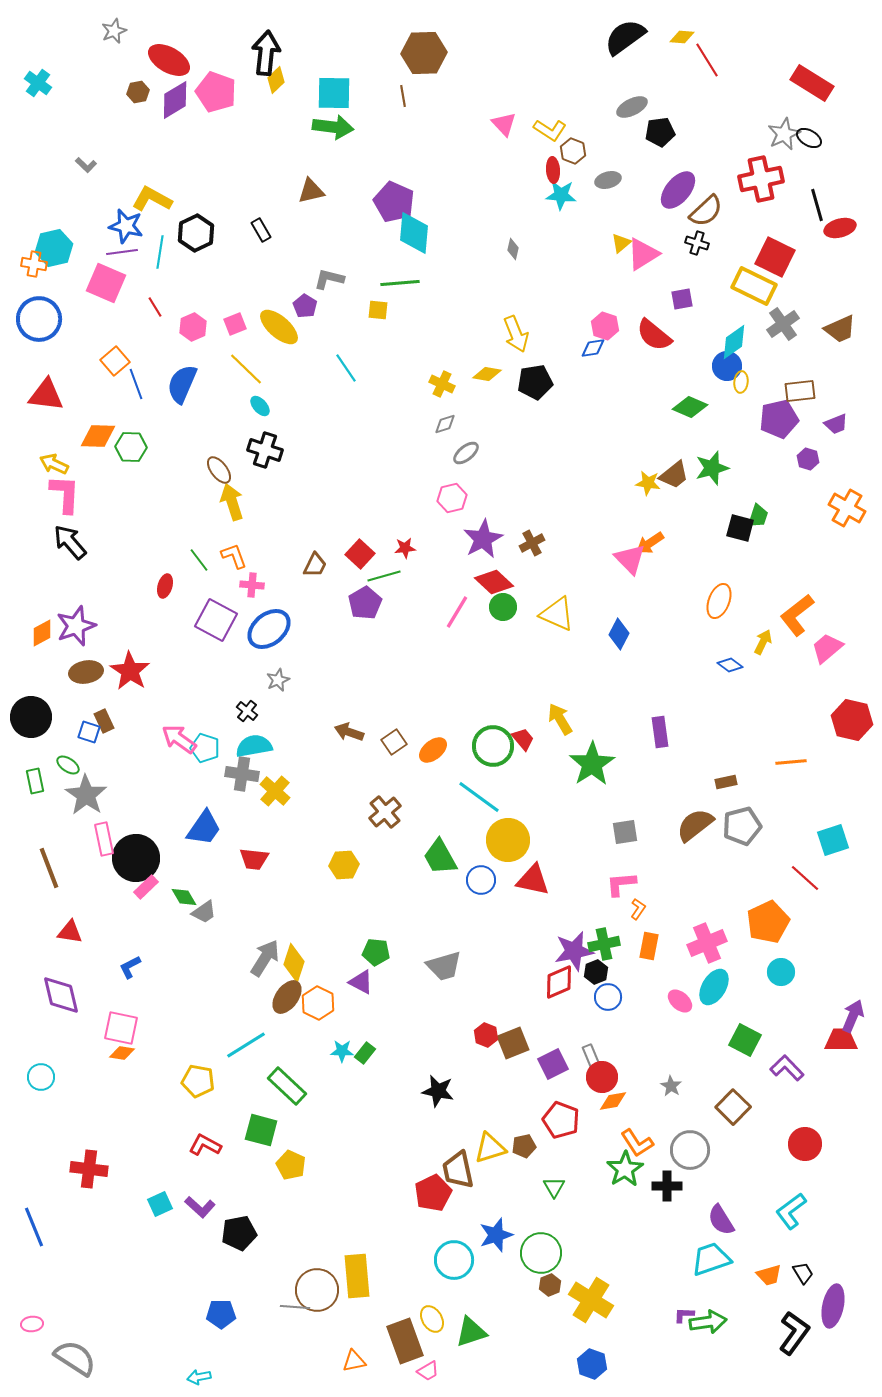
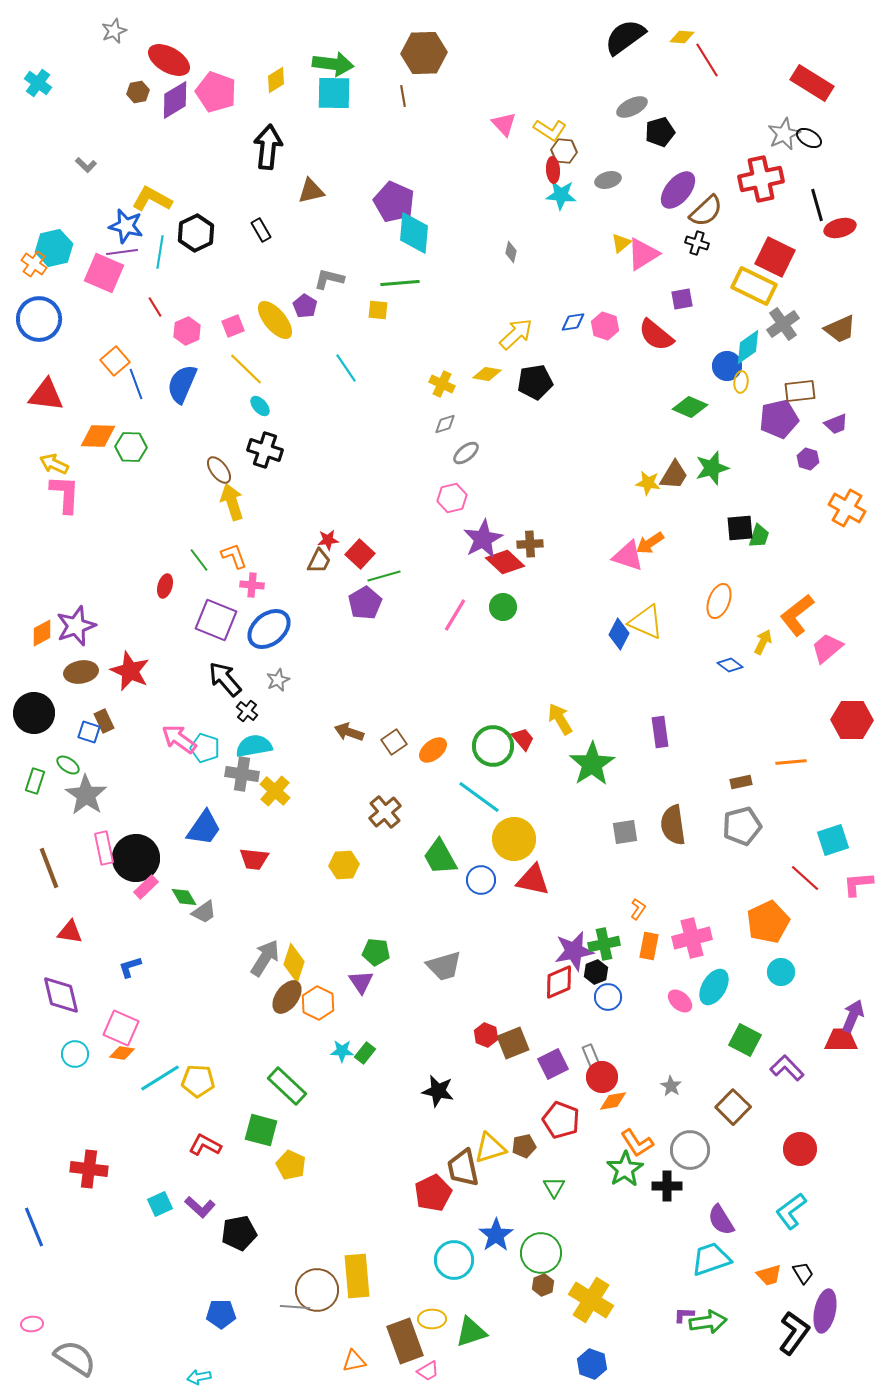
black arrow at (266, 53): moved 2 px right, 94 px down
yellow diamond at (276, 80): rotated 12 degrees clockwise
green arrow at (333, 127): moved 63 px up
black pentagon at (660, 132): rotated 8 degrees counterclockwise
brown hexagon at (573, 151): moved 9 px left; rotated 15 degrees counterclockwise
gray diamond at (513, 249): moved 2 px left, 3 px down
orange cross at (34, 264): rotated 25 degrees clockwise
pink square at (106, 283): moved 2 px left, 10 px up
pink square at (235, 324): moved 2 px left, 2 px down
pink hexagon at (193, 327): moved 6 px left, 4 px down
yellow ellipse at (279, 327): moved 4 px left, 7 px up; rotated 9 degrees clockwise
yellow arrow at (516, 334): rotated 111 degrees counterclockwise
red semicircle at (654, 335): moved 2 px right
cyan diamond at (734, 342): moved 14 px right, 5 px down
blue diamond at (593, 348): moved 20 px left, 26 px up
brown trapezoid at (674, 475): rotated 20 degrees counterclockwise
green trapezoid at (758, 516): moved 1 px right, 20 px down
black square at (740, 528): rotated 20 degrees counterclockwise
black arrow at (70, 542): moved 155 px right, 137 px down
brown cross at (532, 543): moved 2 px left, 1 px down; rotated 25 degrees clockwise
red star at (405, 548): moved 77 px left, 8 px up
pink triangle at (630, 559): moved 2 px left, 3 px up; rotated 28 degrees counterclockwise
brown trapezoid at (315, 565): moved 4 px right, 4 px up
red diamond at (494, 582): moved 11 px right, 20 px up
pink line at (457, 612): moved 2 px left, 3 px down
yellow triangle at (557, 614): moved 89 px right, 8 px down
purple square at (216, 620): rotated 6 degrees counterclockwise
red star at (130, 671): rotated 9 degrees counterclockwise
brown ellipse at (86, 672): moved 5 px left
black circle at (31, 717): moved 3 px right, 4 px up
red hexagon at (852, 720): rotated 12 degrees counterclockwise
green rectangle at (35, 781): rotated 30 degrees clockwise
brown rectangle at (726, 782): moved 15 px right
brown semicircle at (695, 825): moved 22 px left; rotated 60 degrees counterclockwise
pink rectangle at (104, 839): moved 9 px down
yellow circle at (508, 840): moved 6 px right, 1 px up
pink L-shape at (621, 884): moved 237 px right
pink cross at (707, 943): moved 15 px left, 5 px up; rotated 9 degrees clockwise
blue L-shape at (130, 967): rotated 10 degrees clockwise
purple triangle at (361, 982): rotated 28 degrees clockwise
pink square at (121, 1028): rotated 12 degrees clockwise
cyan line at (246, 1045): moved 86 px left, 33 px down
cyan circle at (41, 1077): moved 34 px right, 23 px up
yellow pentagon at (198, 1081): rotated 8 degrees counterclockwise
red circle at (805, 1144): moved 5 px left, 5 px down
brown trapezoid at (458, 1170): moved 5 px right, 2 px up
blue star at (496, 1235): rotated 16 degrees counterclockwise
brown hexagon at (550, 1285): moved 7 px left
purple ellipse at (833, 1306): moved 8 px left, 5 px down
yellow ellipse at (432, 1319): rotated 60 degrees counterclockwise
